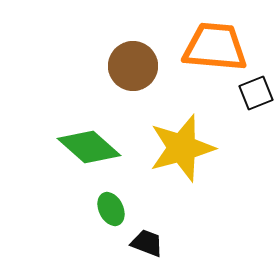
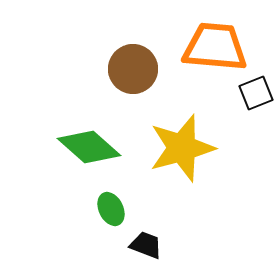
brown circle: moved 3 px down
black trapezoid: moved 1 px left, 2 px down
